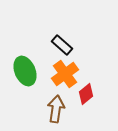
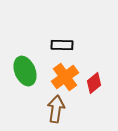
black rectangle: rotated 40 degrees counterclockwise
orange cross: moved 3 px down
red diamond: moved 8 px right, 11 px up
